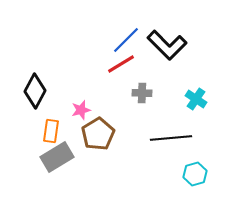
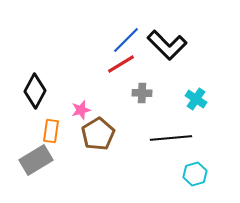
gray rectangle: moved 21 px left, 3 px down
